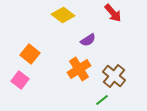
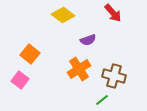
purple semicircle: rotated 14 degrees clockwise
brown cross: rotated 25 degrees counterclockwise
